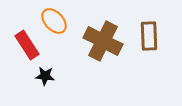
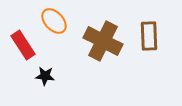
red rectangle: moved 4 px left
